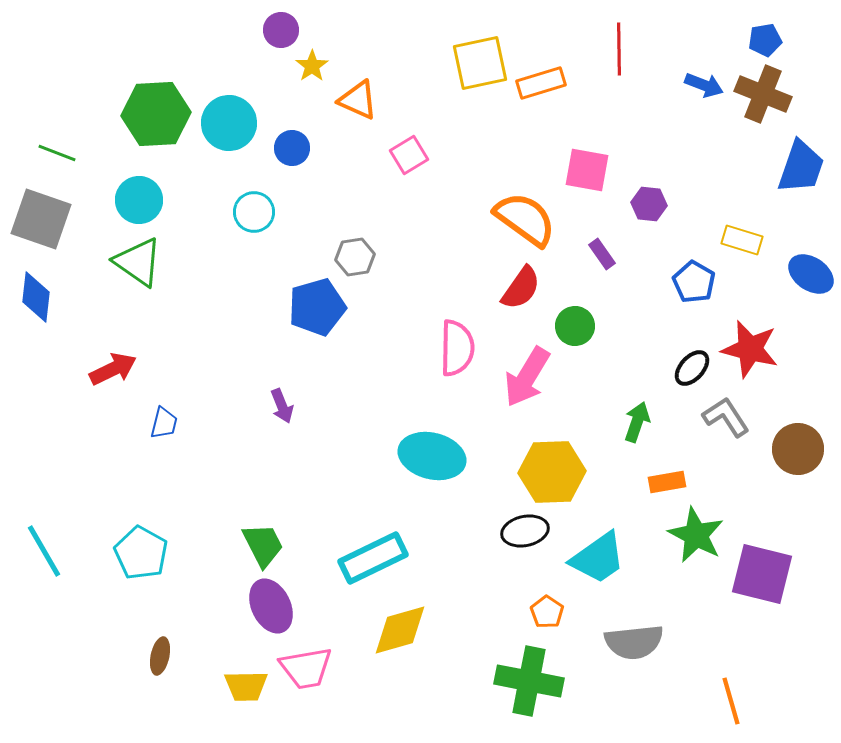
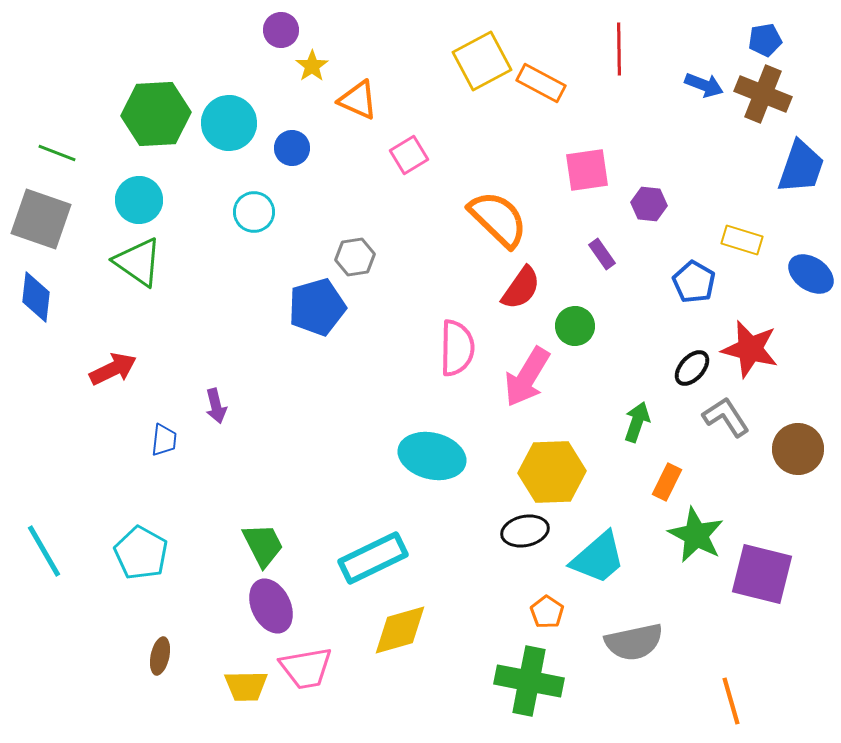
yellow square at (480, 63): moved 2 px right, 2 px up; rotated 16 degrees counterclockwise
orange rectangle at (541, 83): rotated 45 degrees clockwise
pink square at (587, 170): rotated 18 degrees counterclockwise
orange semicircle at (525, 219): moved 27 px left; rotated 8 degrees clockwise
purple arrow at (282, 406): moved 66 px left; rotated 8 degrees clockwise
blue trapezoid at (164, 423): moved 17 px down; rotated 8 degrees counterclockwise
orange rectangle at (667, 482): rotated 54 degrees counterclockwise
cyan trapezoid at (598, 558): rotated 6 degrees counterclockwise
gray semicircle at (634, 642): rotated 6 degrees counterclockwise
